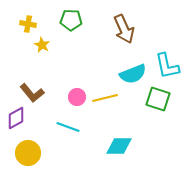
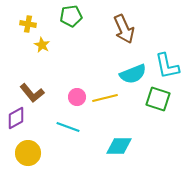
green pentagon: moved 4 px up; rotated 10 degrees counterclockwise
